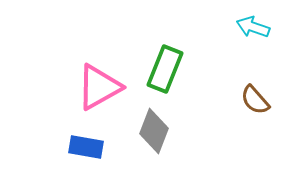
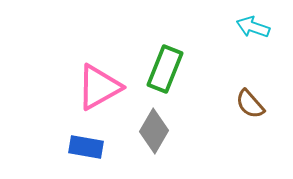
brown semicircle: moved 5 px left, 4 px down
gray diamond: rotated 9 degrees clockwise
